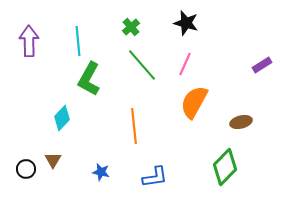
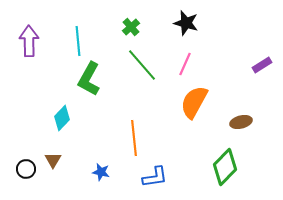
orange line: moved 12 px down
